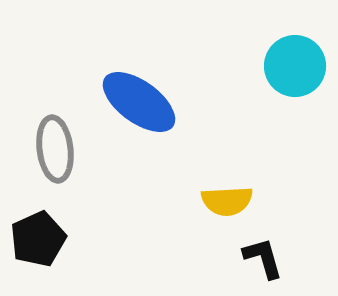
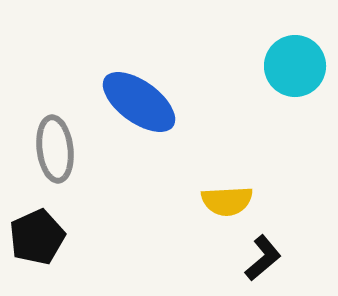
black pentagon: moved 1 px left, 2 px up
black L-shape: rotated 66 degrees clockwise
